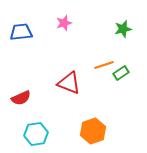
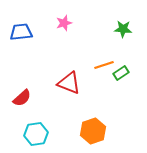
green star: rotated 18 degrees clockwise
red semicircle: moved 1 px right; rotated 18 degrees counterclockwise
